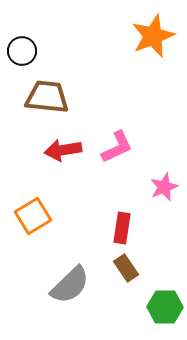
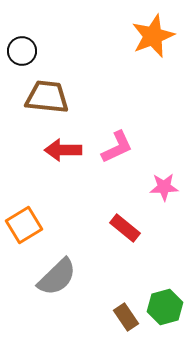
red arrow: rotated 9 degrees clockwise
pink star: rotated 20 degrees clockwise
orange square: moved 9 px left, 9 px down
red rectangle: moved 3 px right; rotated 60 degrees counterclockwise
brown rectangle: moved 49 px down
gray semicircle: moved 13 px left, 8 px up
green hexagon: rotated 16 degrees counterclockwise
